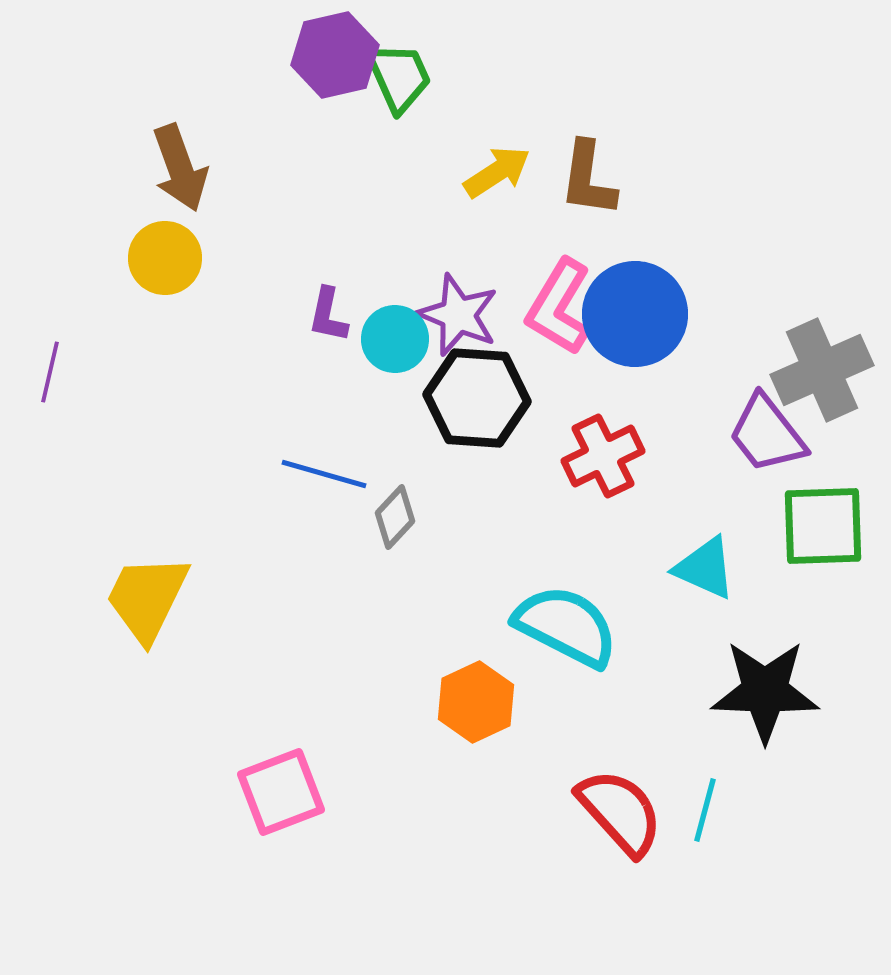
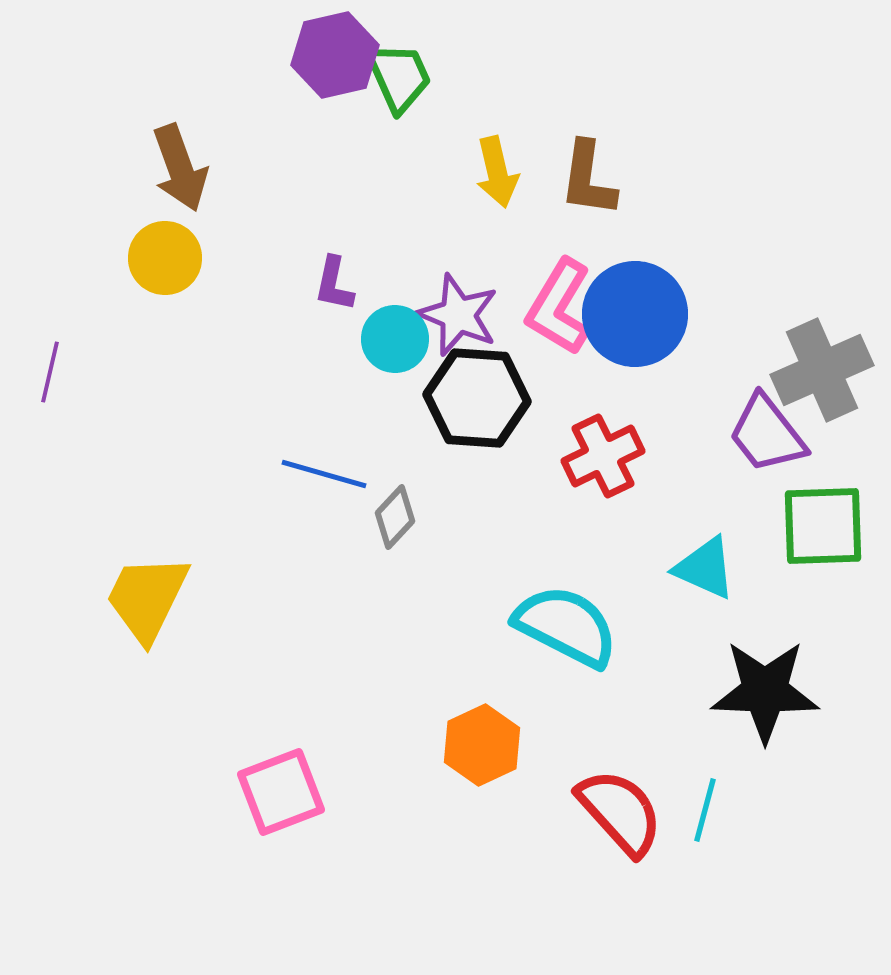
yellow arrow: rotated 110 degrees clockwise
purple L-shape: moved 6 px right, 31 px up
orange hexagon: moved 6 px right, 43 px down
